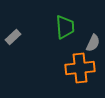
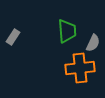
green trapezoid: moved 2 px right, 4 px down
gray rectangle: rotated 14 degrees counterclockwise
